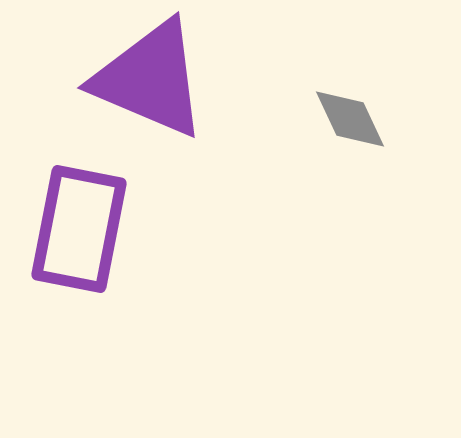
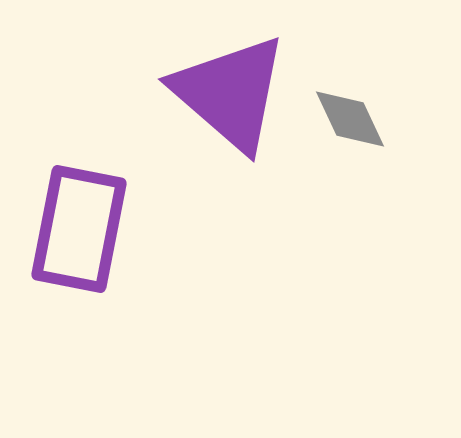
purple triangle: moved 80 px right, 14 px down; rotated 18 degrees clockwise
